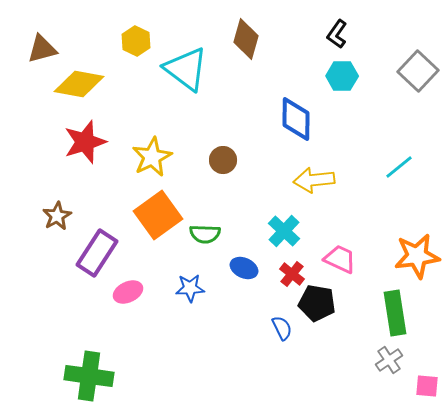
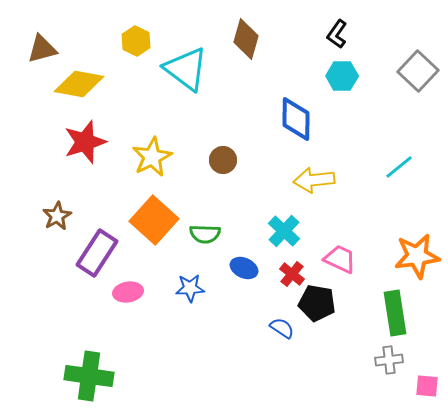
orange square: moved 4 px left, 5 px down; rotated 12 degrees counterclockwise
pink ellipse: rotated 16 degrees clockwise
blue semicircle: rotated 30 degrees counterclockwise
gray cross: rotated 28 degrees clockwise
